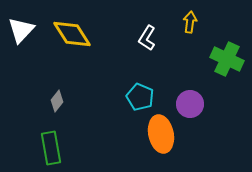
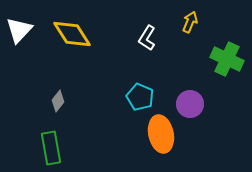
yellow arrow: rotated 15 degrees clockwise
white triangle: moved 2 px left
gray diamond: moved 1 px right
